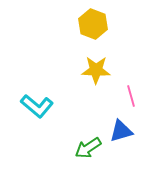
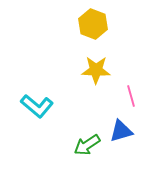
green arrow: moved 1 px left, 3 px up
